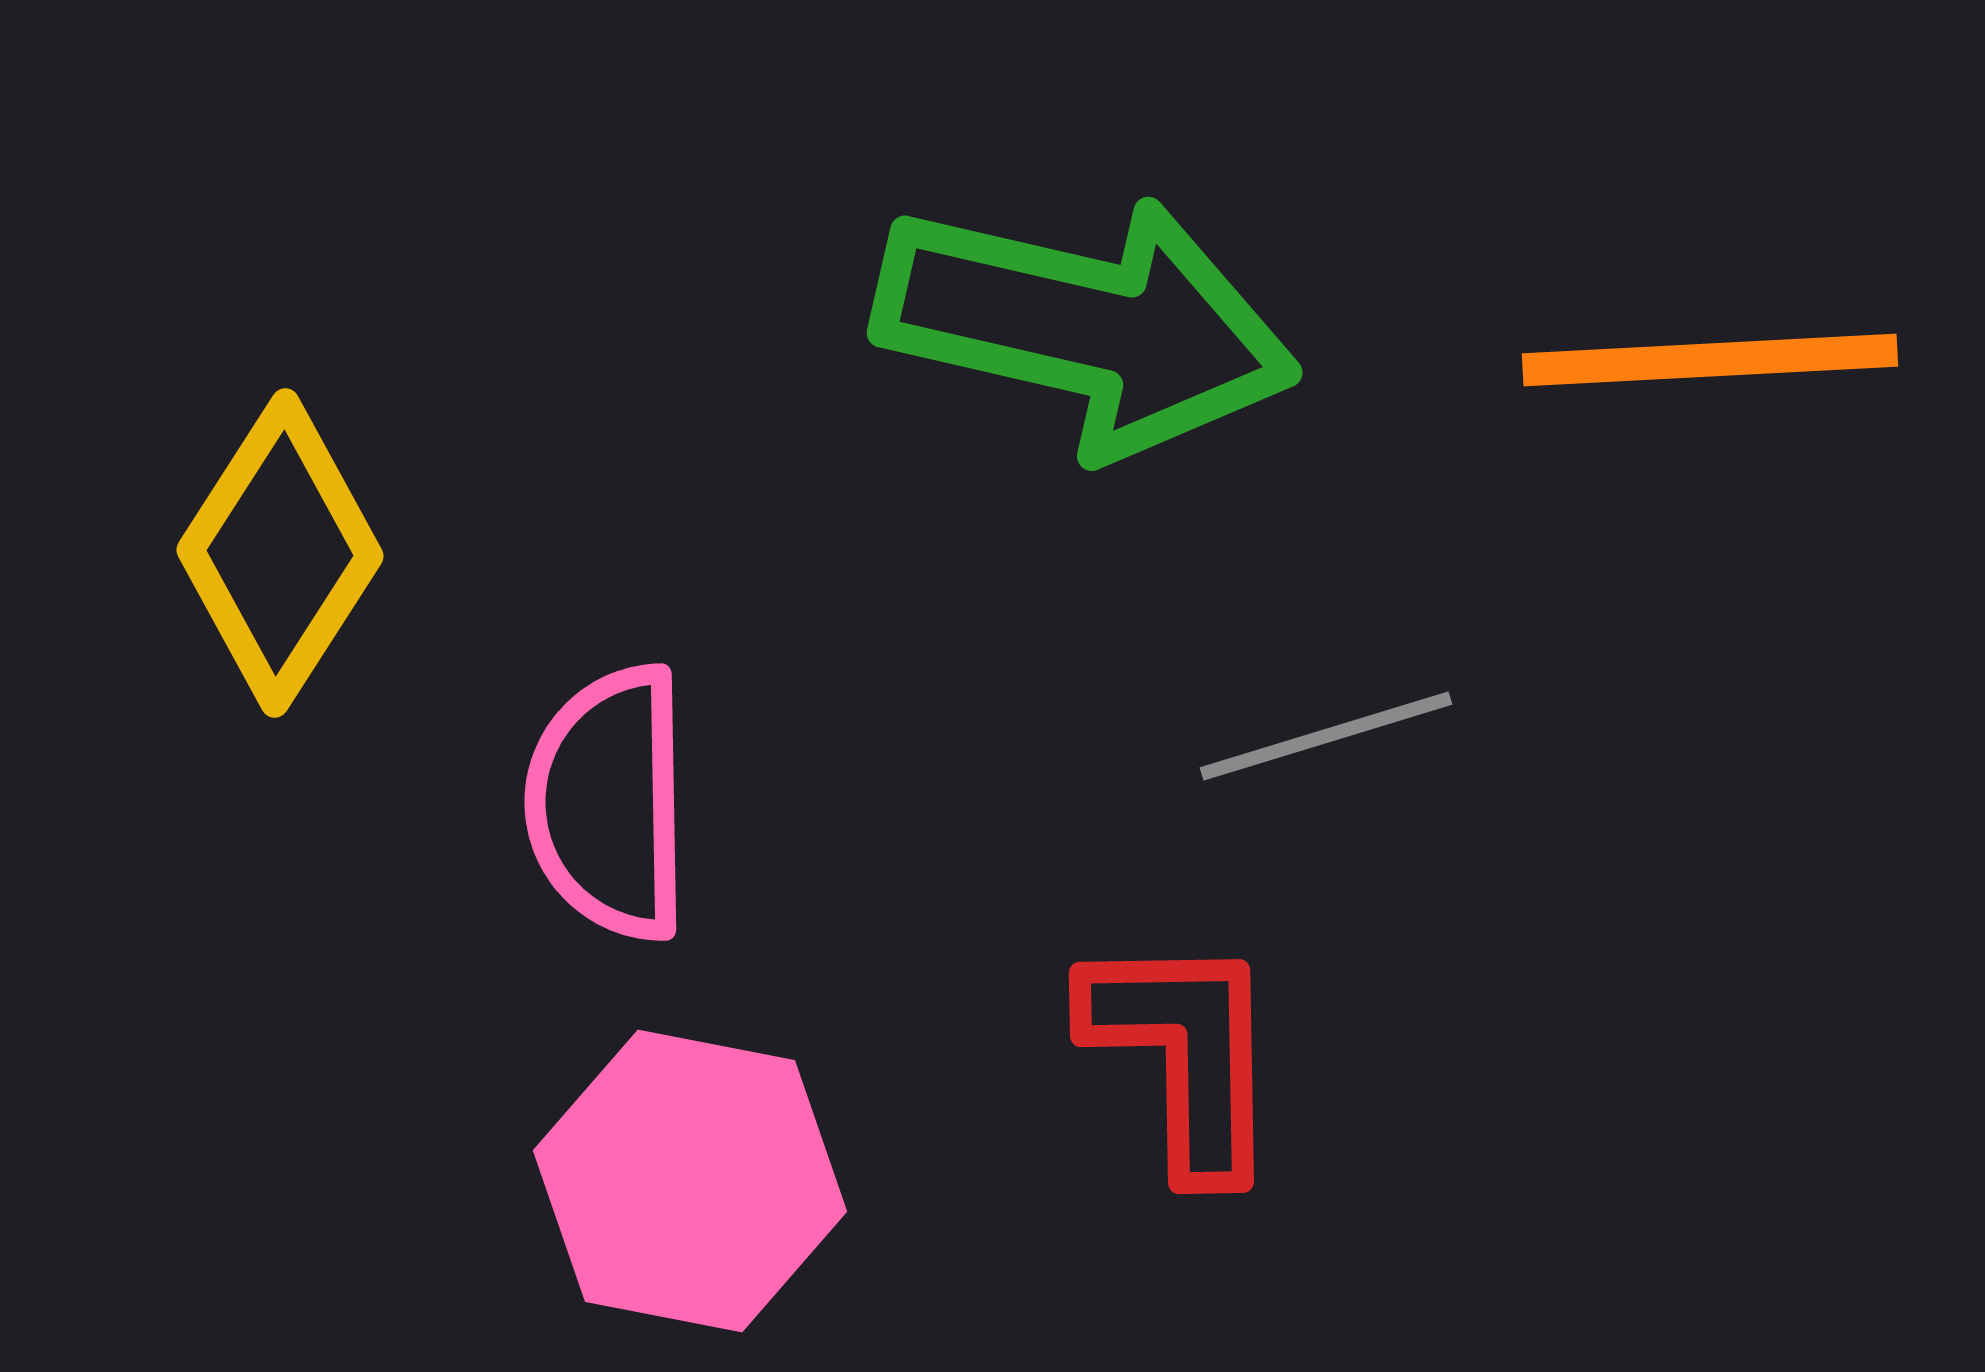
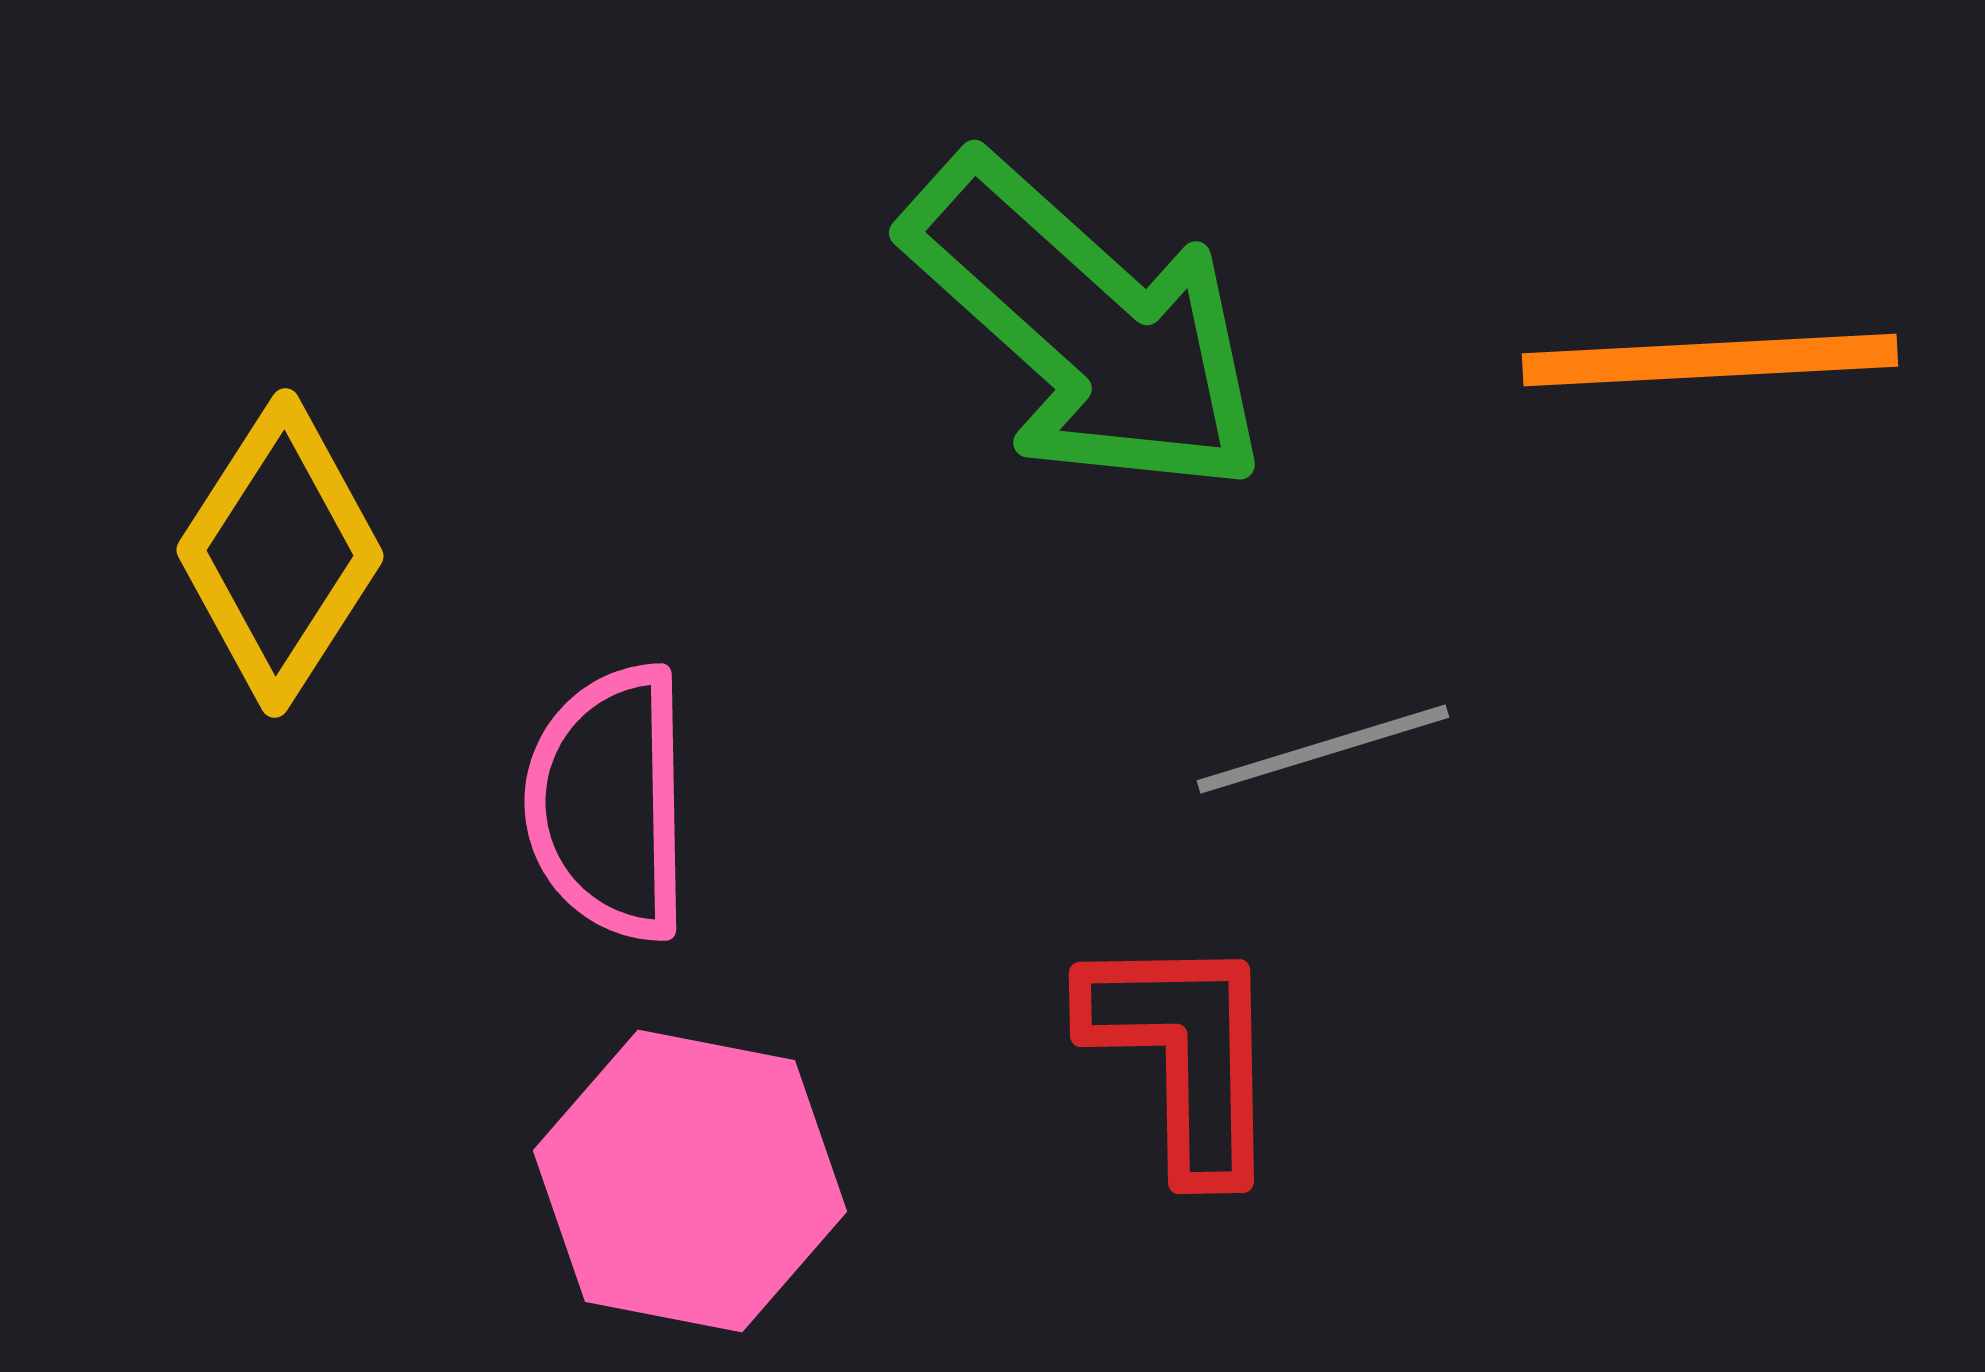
green arrow: rotated 29 degrees clockwise
gray line: moved 3 px left, 13 px down
